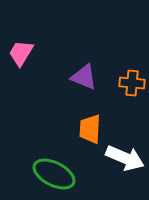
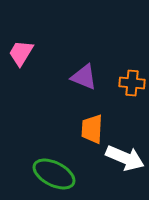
orange trapezoid: moved 2 px right
